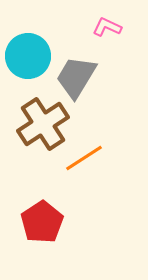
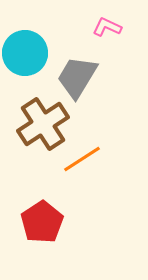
cyan circle: moved 3 px left, 3 px up
gray trapezoid: moved 1 px right
orange line: moved 2 px left, 1 px down
